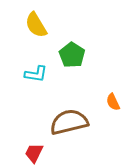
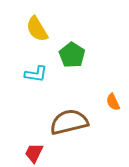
yellow semicircle: moved 1 px right, 4 px down
